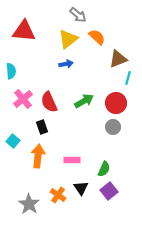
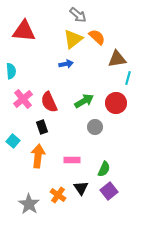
yellow triangle: moved 5 px right
brown triangle: moved 1 px left; rotated 12 degrees clockwise
gray circle: moved 18 px left
